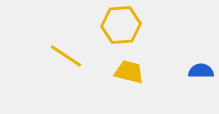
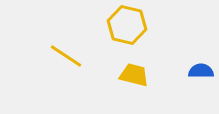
yellow hexagon: moved 6 px right; rotated 18 degrees clockwise
yellow trapezoid: moved 5 px right, 3 px down
